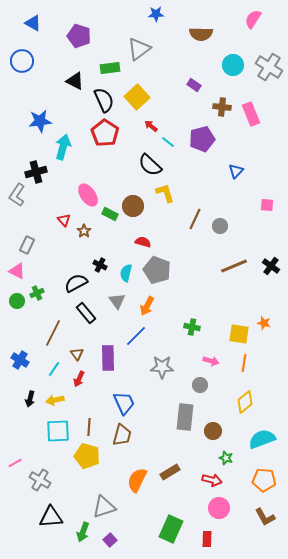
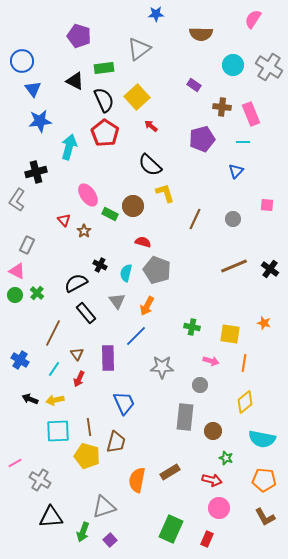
blue triangle at (33, 23): moved 66 px down; rotated 24 degrees clockwise
green rectangle at (110, 68): moved 6 px left
cyan line at (168, 142): moved 75 px right; rotated 40 degrees counterclockwise
cyan arrow at (63, 147): moved 6 px right
gray L-shape at (17, 195): moved 5 px down
gray circle at (220, 226): moved 13 px right, 7 px up
black cross at (271, 266): moved 1 px left, 3 px down
green cross at (37, 293): rotated 24 degrees counterclockwise
green circle at (17, 301): moved 2 px left, 6 px up
yellow square at (239, 334): moved 9 px left
black arrow at (30, 399): rotated 98 degrees clockwise
brown line at (89, 427): rotated 12 degrees counterclockwise
brown trapezoid at (122, 435): moved 6 px left, 7 px down
cyan semicircle at (262, 439): rotated 148 degrees counterclockwise
orange semicircle at (137, 480): rotated 15 degrees counterclockwise
red rectangle at (207, 539): rotated 21 degrees clockwise
